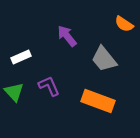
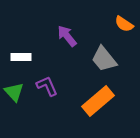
white rectangle: rotated 24 degrees clockwise
purple L-shape: moved 2 px left
orange rectangle: rotated 60 degrees counterclockwise
